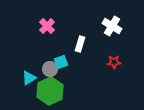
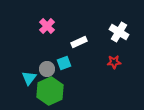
white cross: moved 7 px right, 6 px down
white rectangle: moved 1 px left, 2 px up; rotated 49 degrees clockwise
cyan square: moved 3 px right, 1 px down
gray circle: moved 3 px left
cyan triangle: rotated 21 degrees counterclockwise
